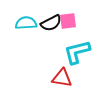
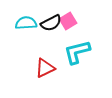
pink square: rotated 24 degrees counterclockwise
red triangle: moved 17 px left, 10 px up; rotated 35 degrees counterclockwise
